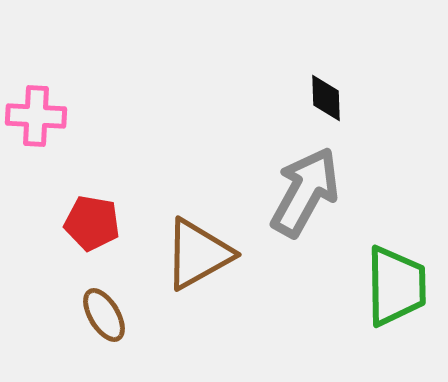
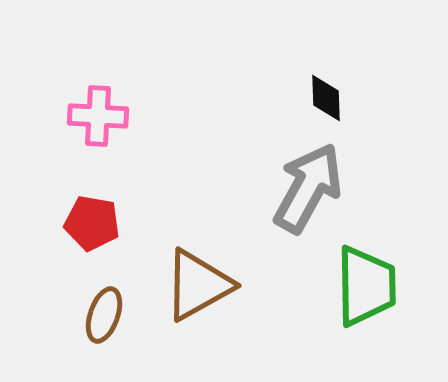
pink cross: moved 62 px right
gray arrow: moved 3 px right, 4 px up
brown triangle: moved 31 px down
green trapezoid: moved 30 px left
brown ellipse: rotated 50 degrees clockwise
